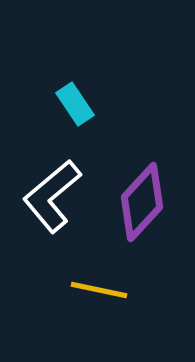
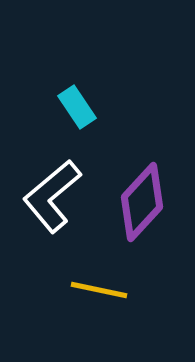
cyan rectangle: moved 2 px right, 3 px down
